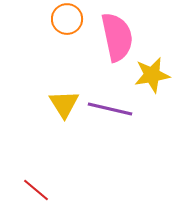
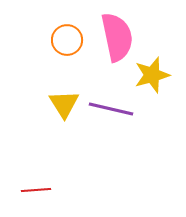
orange circle: moved 21 px down
yellow star: rotated 6 degrees counterclockwise
purple line: moved 1 px right
red line: rotated 44 degrees counterclockwise
